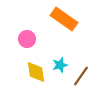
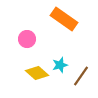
yellow diamond: moved 1 px right, 1 px down; rotated 40 degrees counterclockwise
